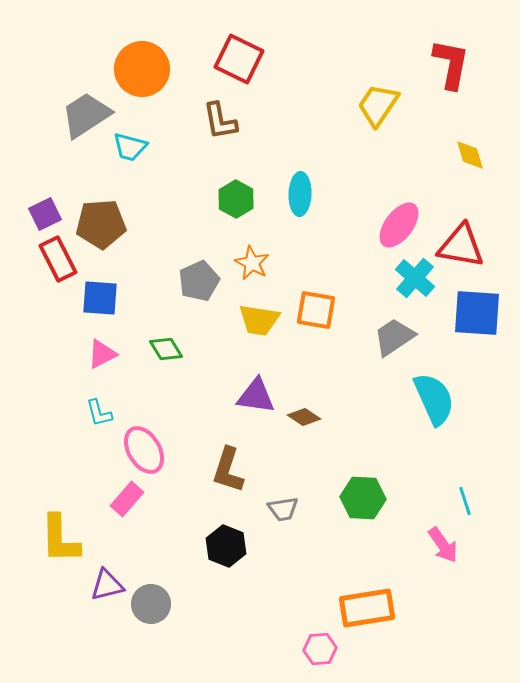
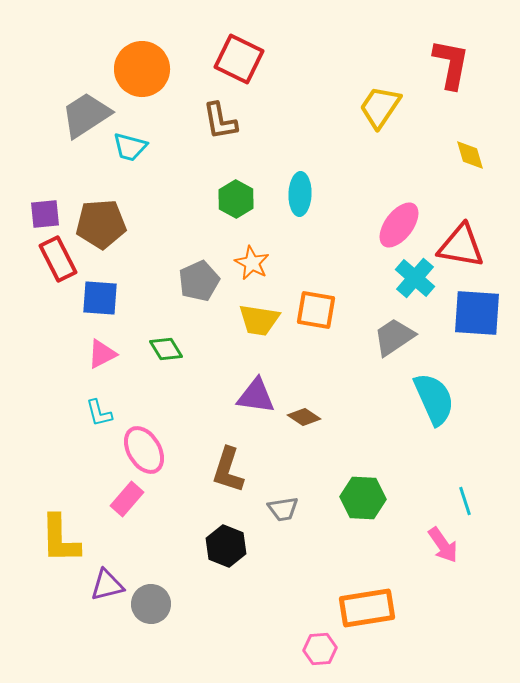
yellow trapezoid at (378, 105): moved 2 px right, 2 px down
purple square at (45, 214): rotated 20 degrees clockwise
